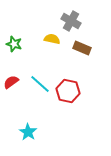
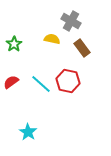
green star: rotated 21 degrees clockwise
brown rectangle: rotated 30 degrees clockwise
cyan line: moved 1 px right
red hexagon: moved 10 px up
